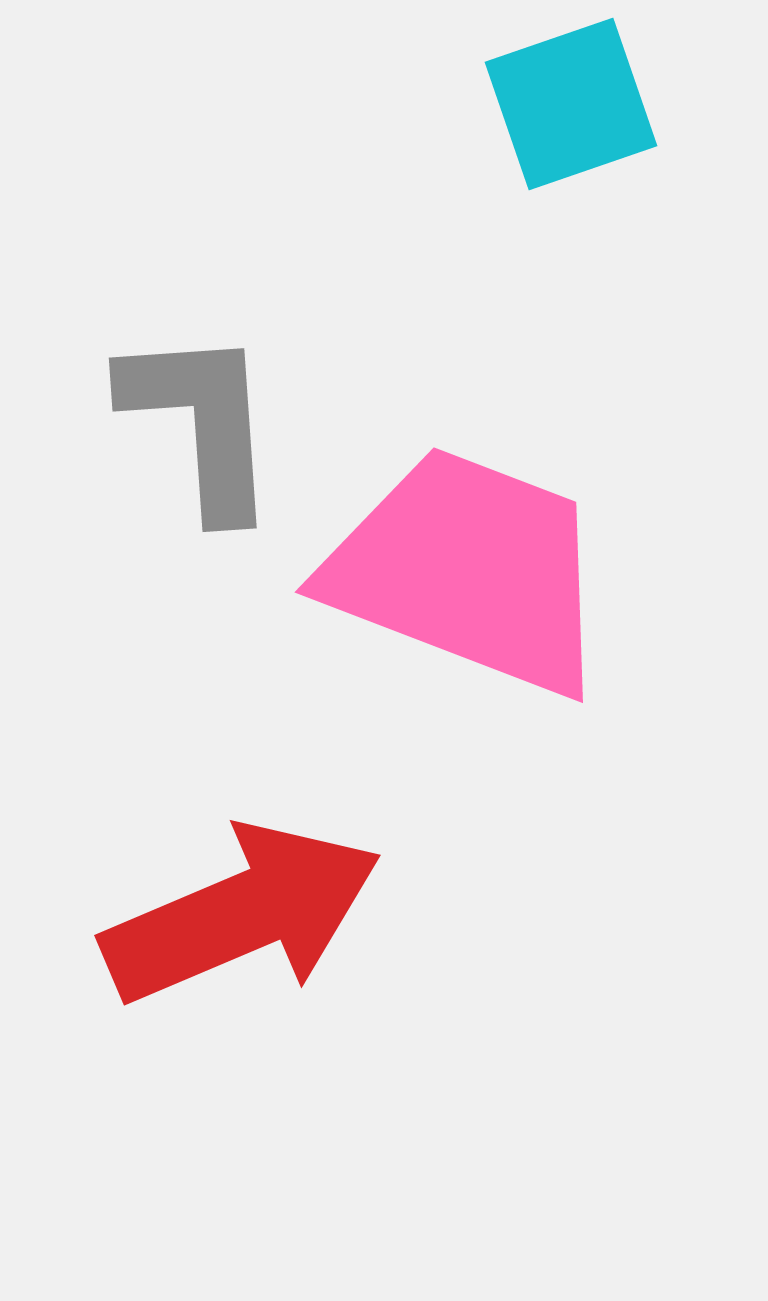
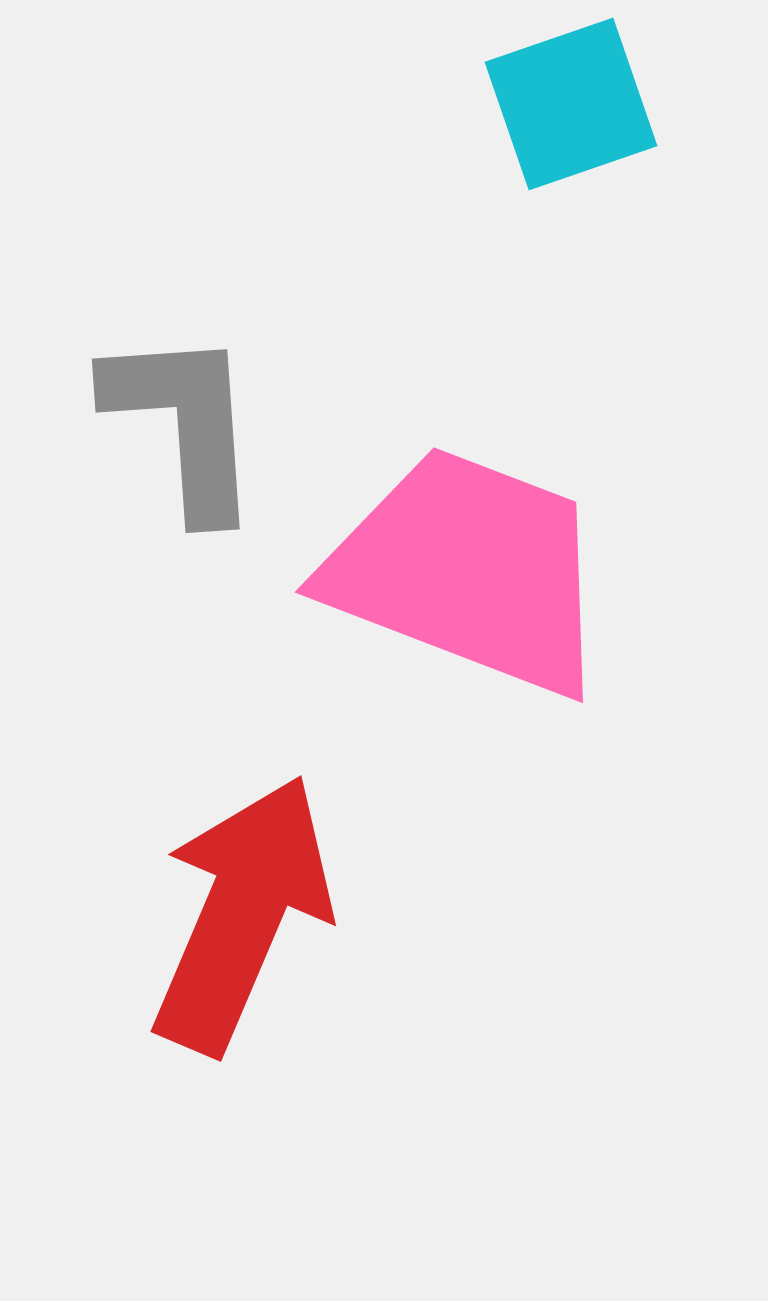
gray L-shape: moved 17 px left, 1 px down
red arrow: rotated 44 degrees counterclockwise
